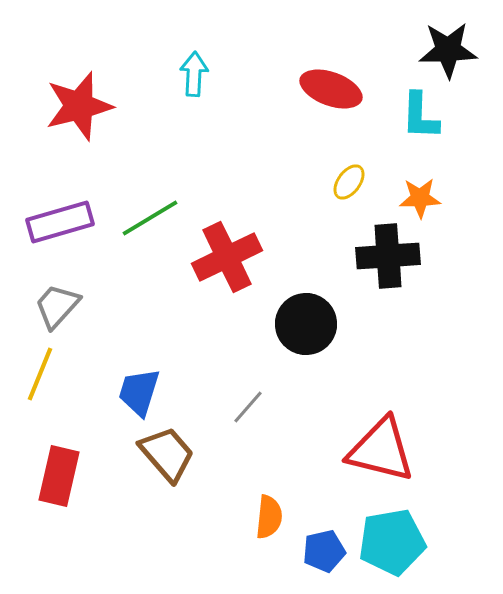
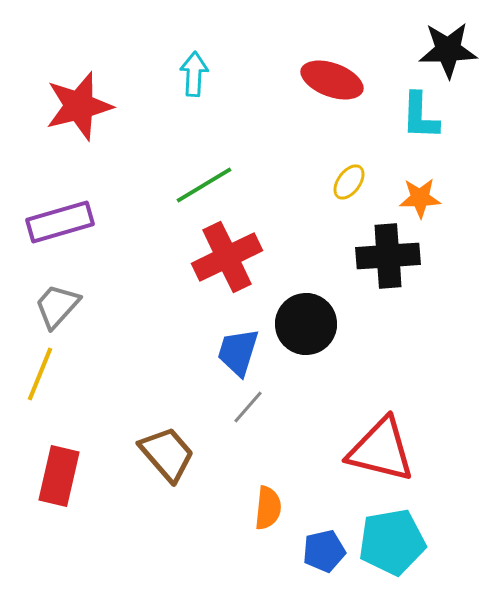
red ellipse: moved 1 px right, 9 px up
green line: moved 54 px right, 33 px up
blue trapezoid: moved 99 px right, 40 px up
orange semicircle: moved 1 px left, 9 px up
